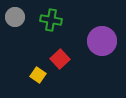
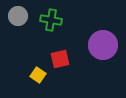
gray circle: moved 3 px right, 1 px up
purple circle: moved 1 px right, 4 px down
red square: rotated 30 degrees clockwise
